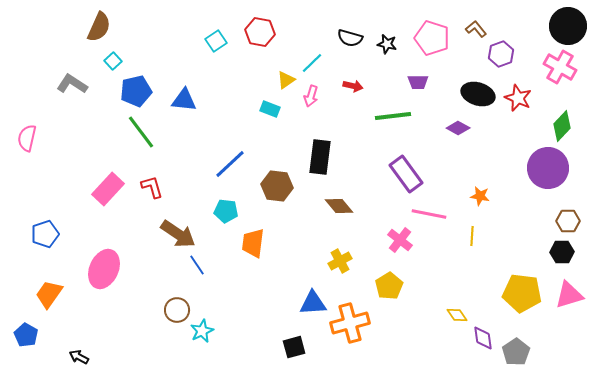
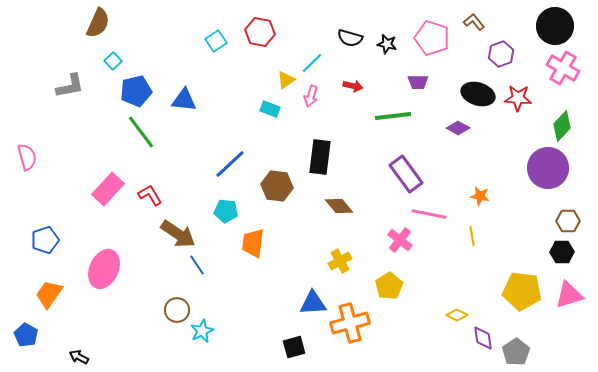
black circle at (568, 26): moved 13 px left
brown semicircle at (99, 27): moved 1 px left, 4 px up
brown L-shape at (476, 29): moved 2 px left, 7 px up
pink cross at (560, 67): moved 3 px right, 1 px down
gray L-shape at (72, 84): moved 2 px left, 2 px down; rotated 136 degrees clockwise
red star at (518, 98): rotated 20 degrees counterclockwise
pink semicircle at (27, 138): moved 19 px down; rotated 152 degrees clockwise
red L-shape at (152, 187): moved 2 px left, 8 px down; rotated 15 degrees counterclockwise
blue pentagon at (45, 234): moved 6 px down
yellow line at (472, 236): rotated 12 degrees counterclockwise
yellow pentagon at (522, 293): moved 2 px up
yellow diamond at (457, 315): rotated 30 degrees counterclockwise
